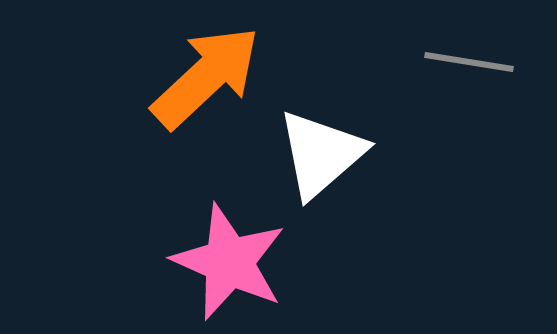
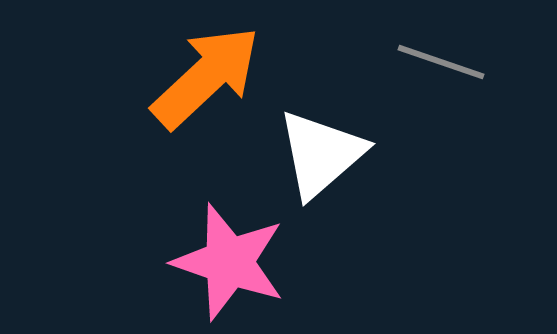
gray line: moved 28 px left; rotated 10 degrees clockwise
pink star: rotated 5 degrees counterclockwise
